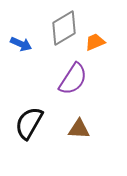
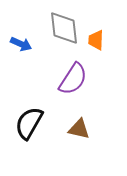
gray diamond: rotated 66 degrees counterclockwise
orange trapezoid: moved 1 px right, 2 px up; rotated 65 degrees counterclockwise
brown triangle: rotated 10 degrees clockwise
